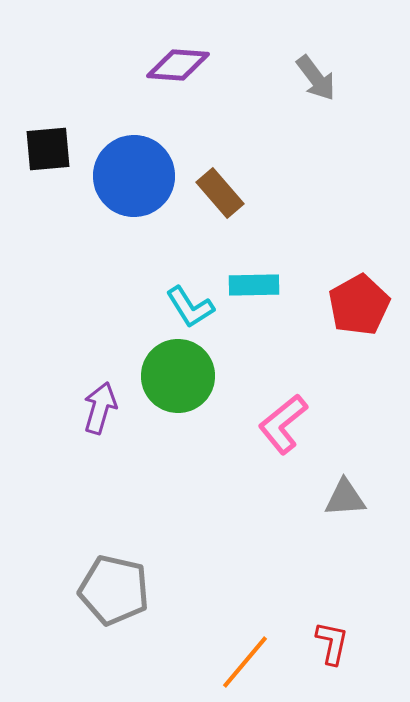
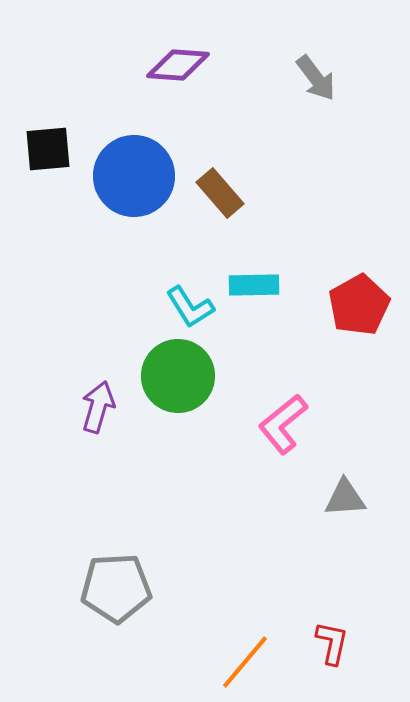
purple arrow: moved 2 px left, 1 px up
gray pentagon: moved 2 px right, 2 px up; rotated 16 degrees counterclockwise
